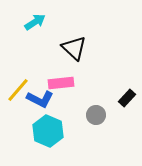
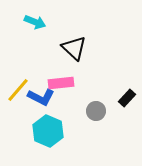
cyan arrow: rotated 55 degrees clockwise
blue L-shape: moved 1 px right, 2 px up
gray circle: moved 4 px up
